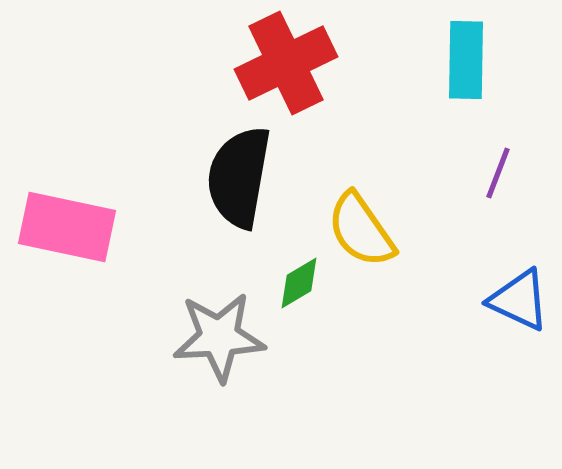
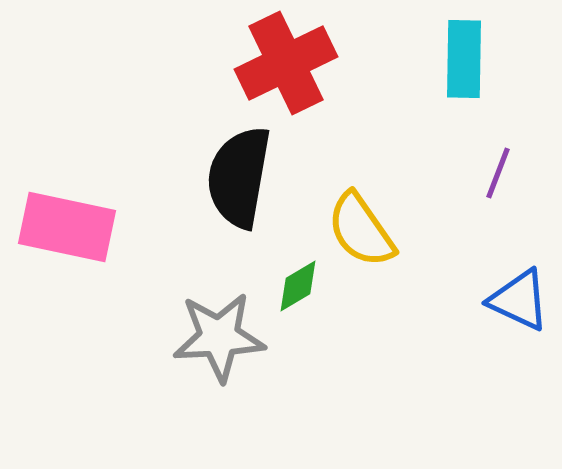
cyan rectangle: moved 2 px left, 1 px up
green diamond: moved 1 px left, 3 px down
